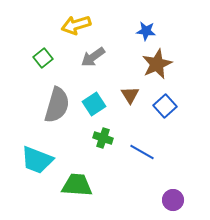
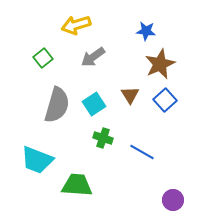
brown star: moved 3 px right
blue square: moved 6 px up
